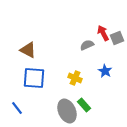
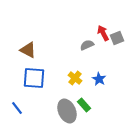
blue star: moved 6 px left, 8 px down
yellow cross: rotated 16 degrees clockwise
